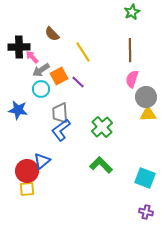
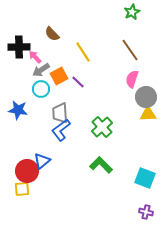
brown line: rotated 35 degrees counterclockwise
pink arrow: moved 3 px right
yellow square: moved 5 px left
